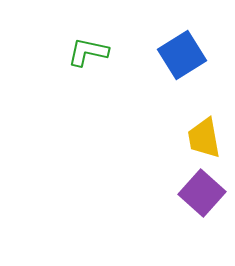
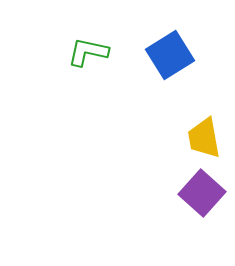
blue square: moved 12 px left
